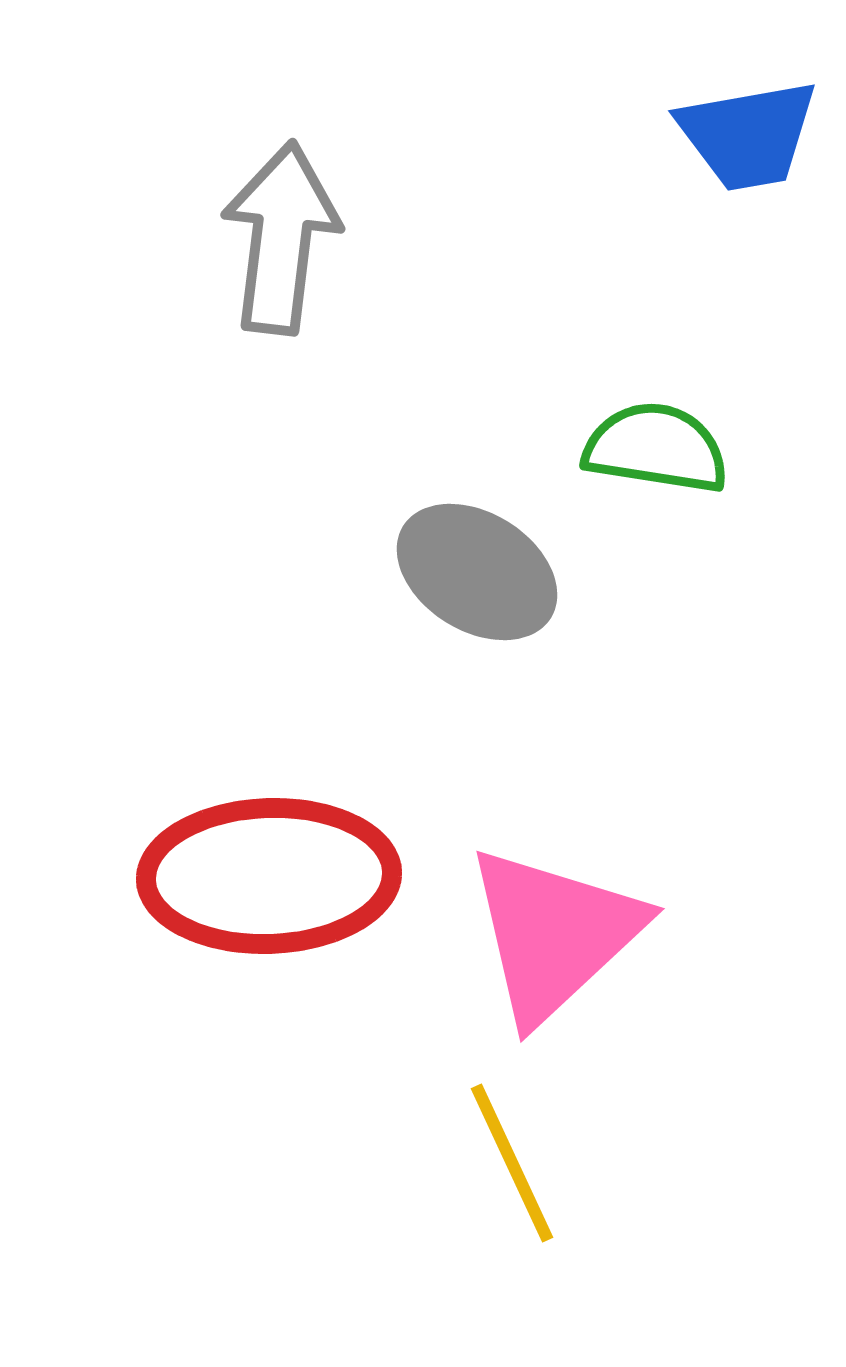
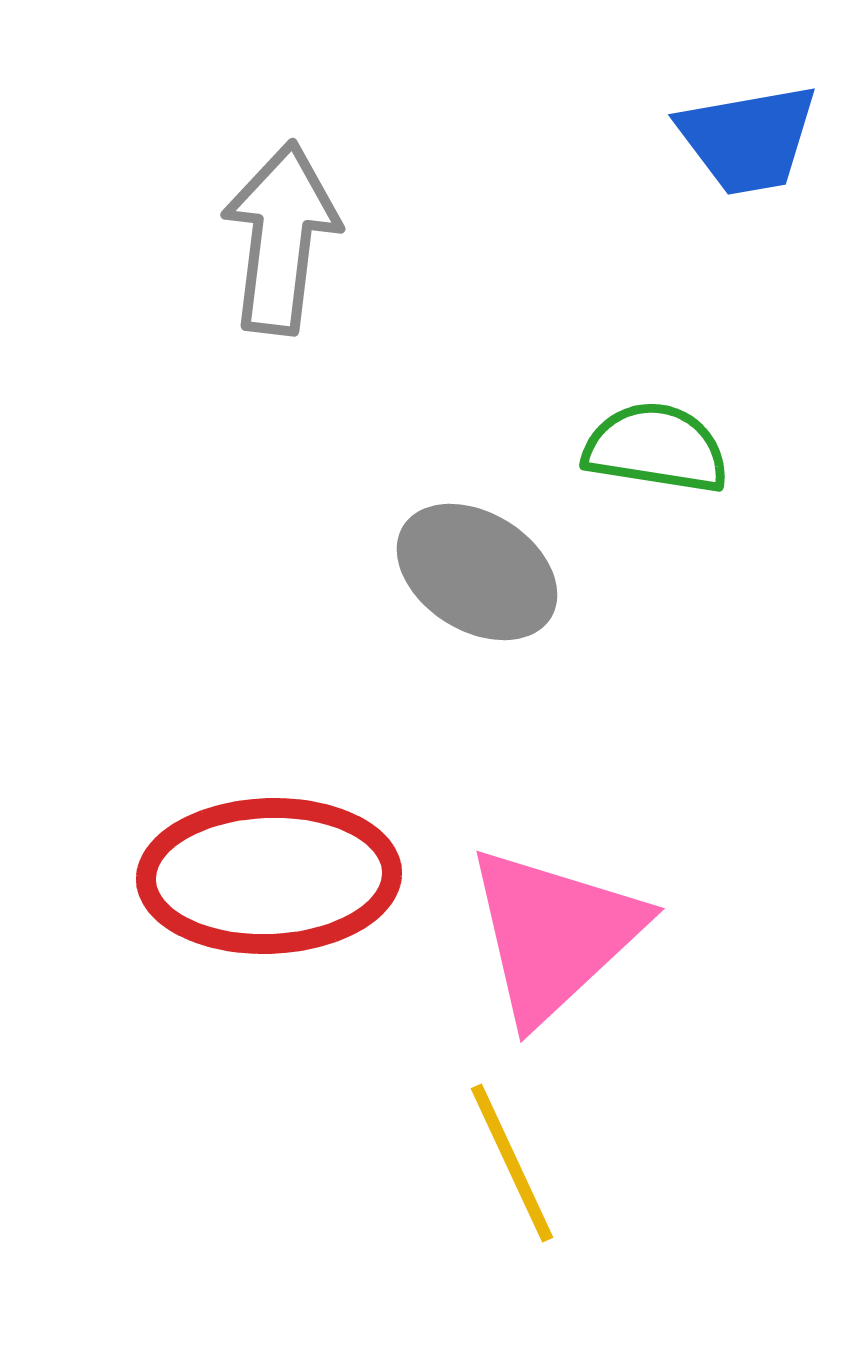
blue trapezoid: moved 4 px down
